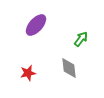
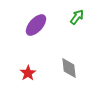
green arrow: moved 4 px left, 22 px up
red star: rotated 21 degrees counterclockwise
